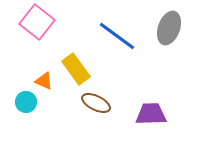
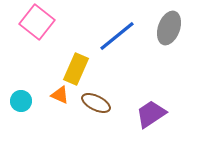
blue line: rotated 75 degrees counterclockwise
yellow rectangle: rotated 60 degrees clockwise
orange triangle: moved 16 px right, 14 px down
cyan circle: moved 5 px left, 1 px up
purple trapezoid: rotated 32 degrees counterclockwise
